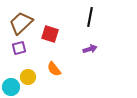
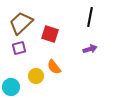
orange semicircle: moved 2 px up
yellow circle: moved 8 px right, 1 px up
